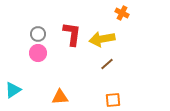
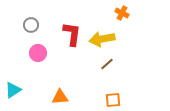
gray circle: moved 7 px left, 9 px up
